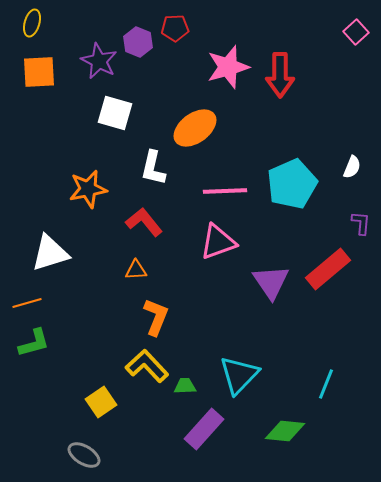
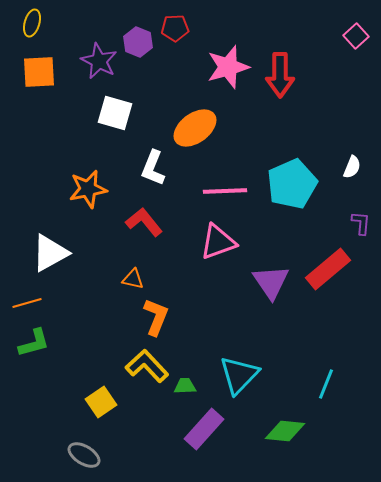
pink square: moved 4 px down
white L-shape: rotated 9 degrees clockwise
white triangle: rotated 12 degrees counterclockwise
orange triangle: moved 3 px left, 9 px down; rotated 15 degrees clockwise
